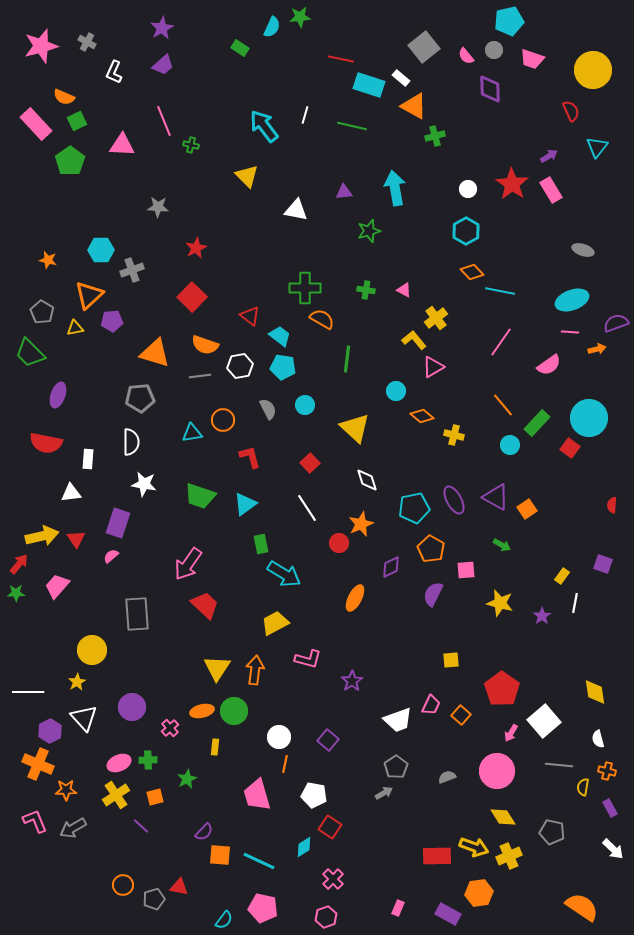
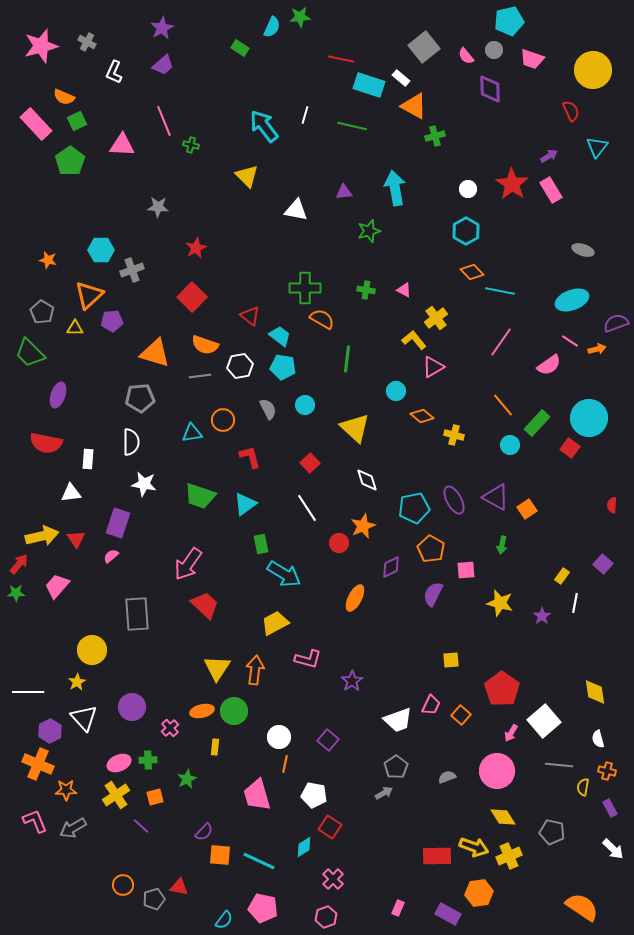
yellow triangle at (75, 328): rotated 12 degrees clockwise
pink line at (570, 332): moved 9 px down; rotated 30 degrees clockwise
orange star at (361, 524): moved 2 px right, 2 px down
green arrow at (502, 545): rotated 72 degrees clockwise
purple square at (603, 564): rotated 24 degrees clockwise
